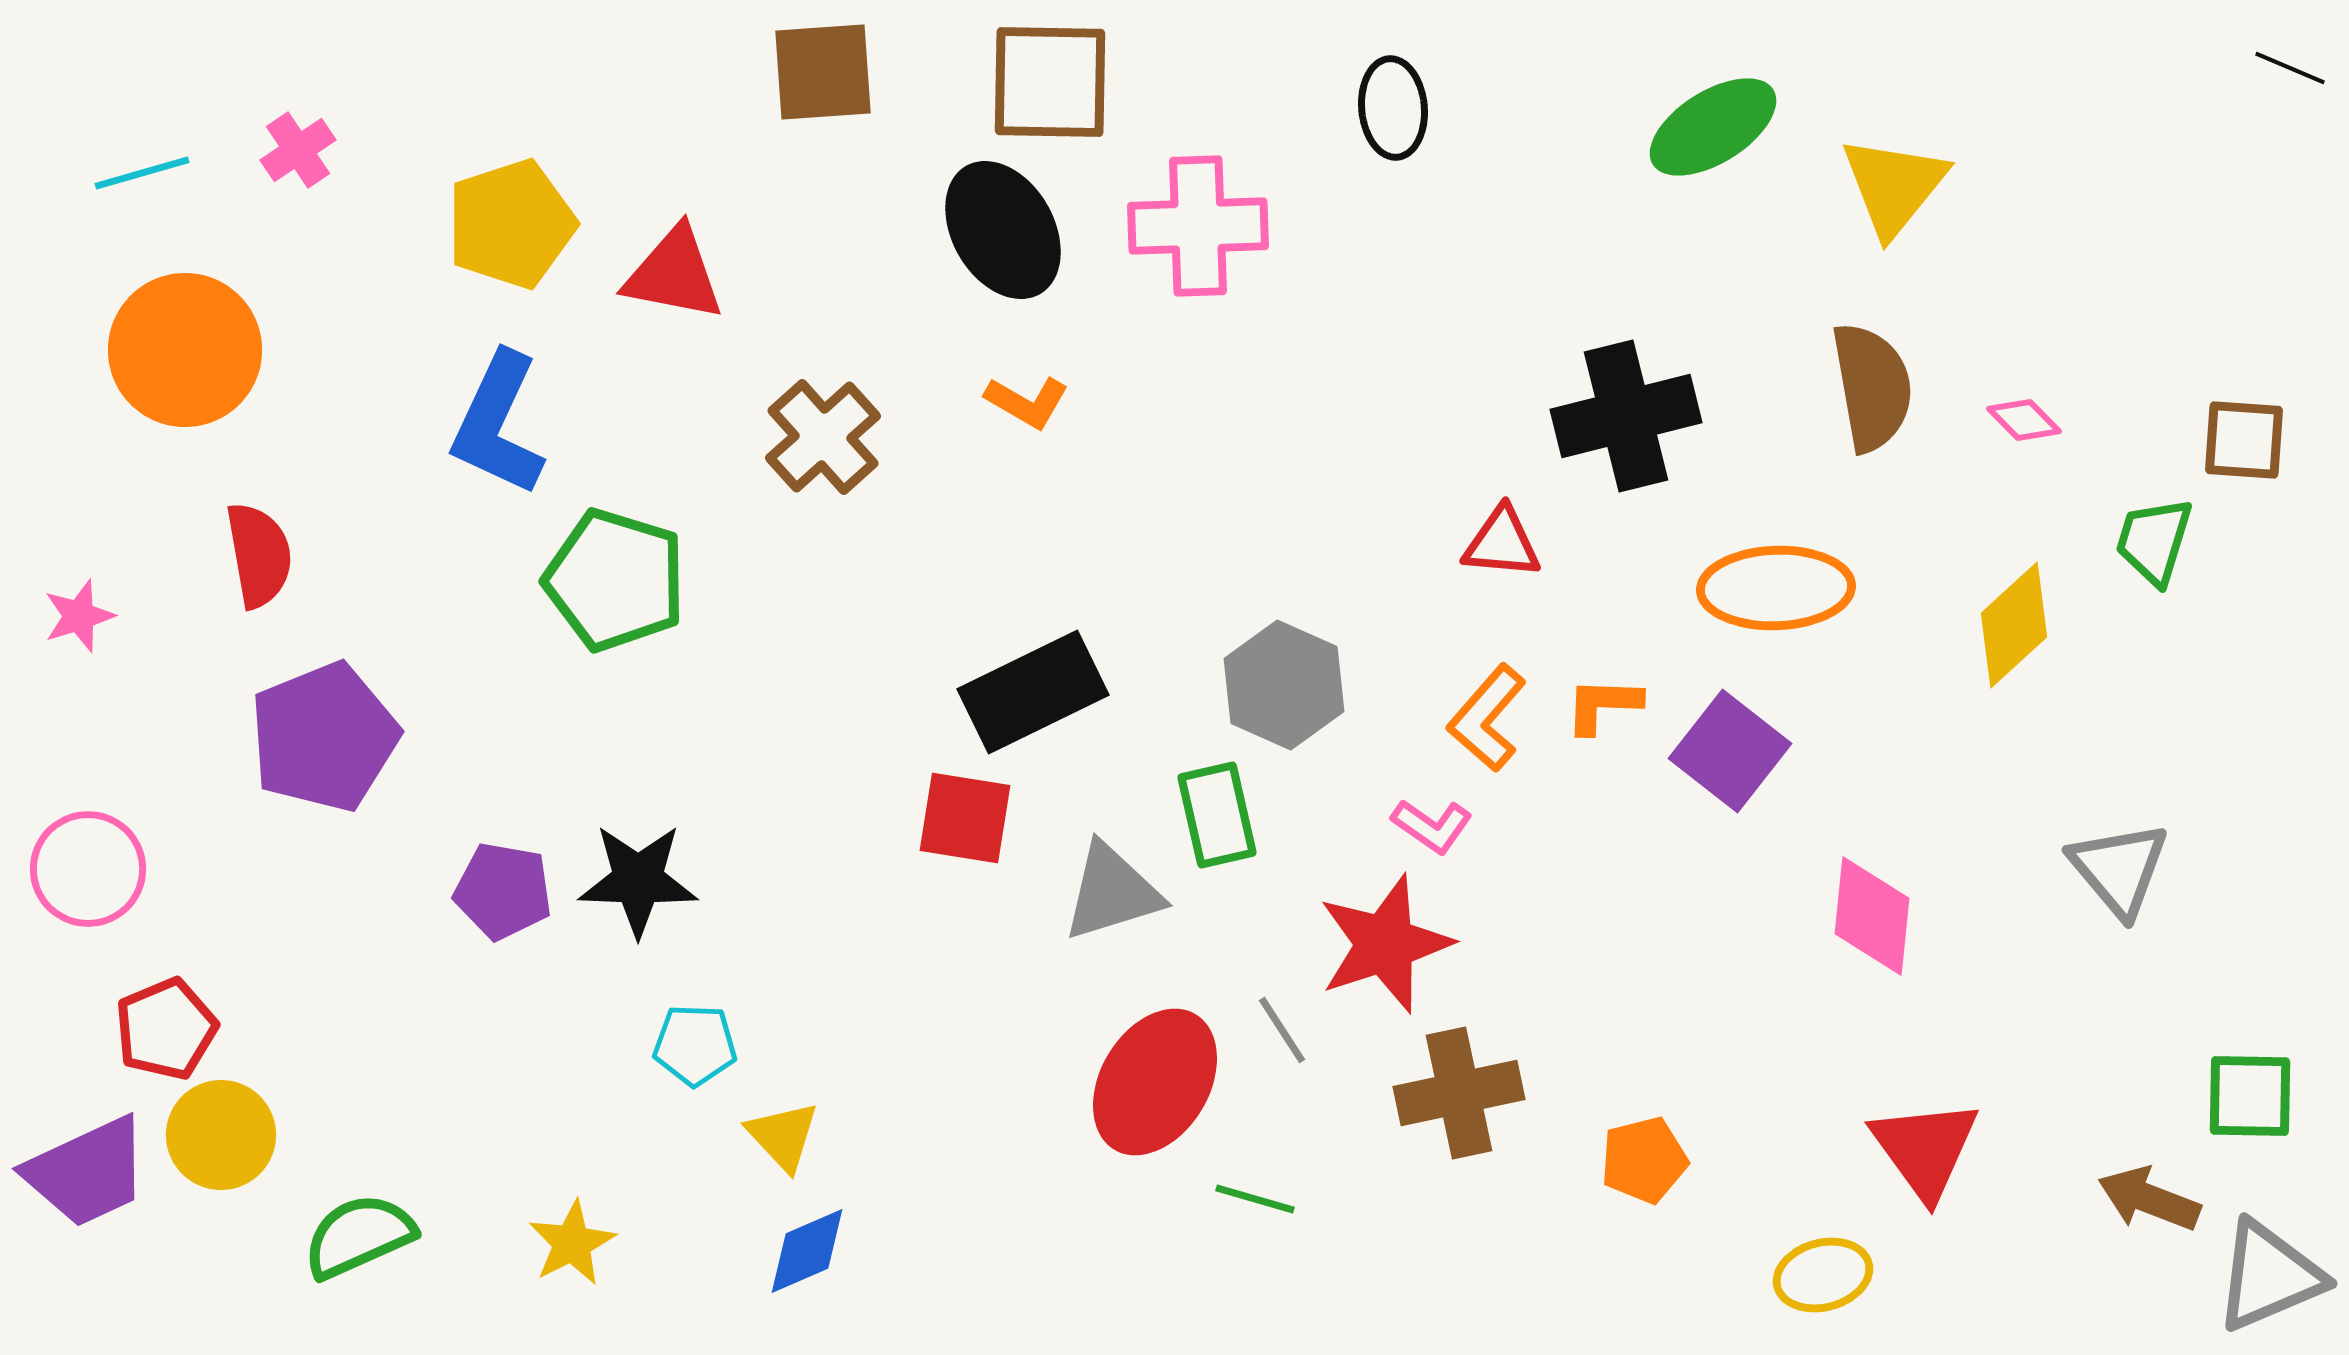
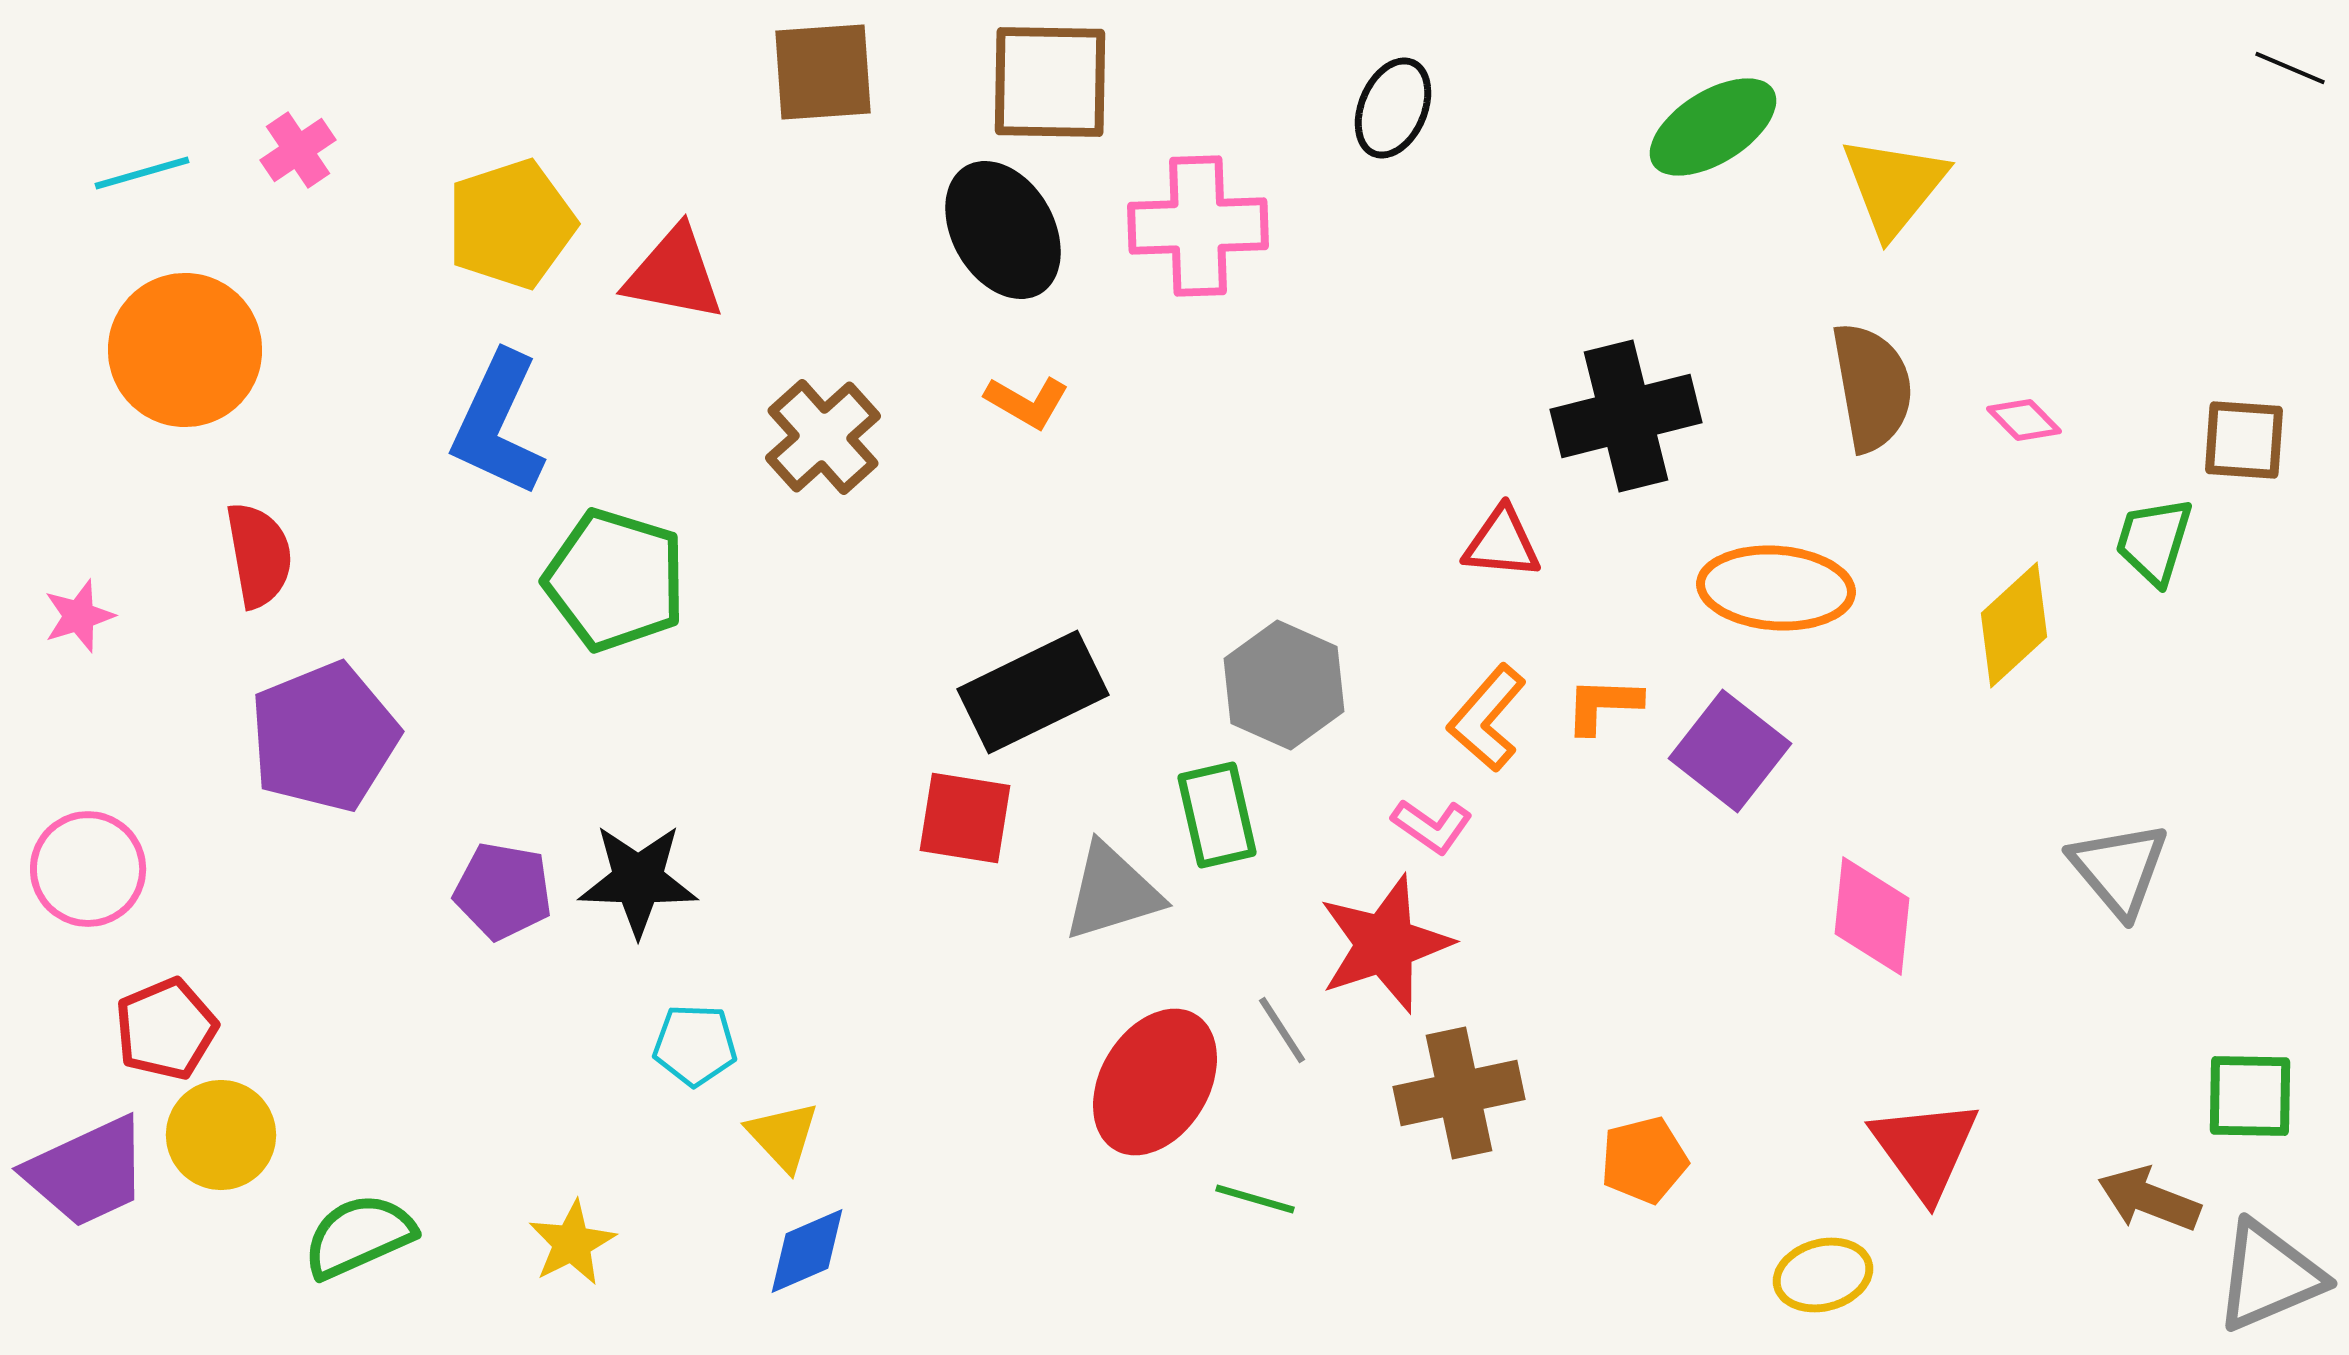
black ellipse at (1393, 108): rotated 28 degrees clockwise
orange ellipse at (1776, 588): rotated 6 degrees clockwise
